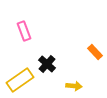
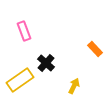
orange rectangle: moved 3 px up
black cross: moved 1 px left, 1 px up
yellow arrow: rotated 70 degrees counterclockwise
